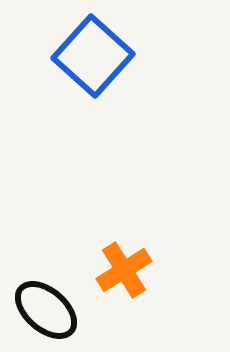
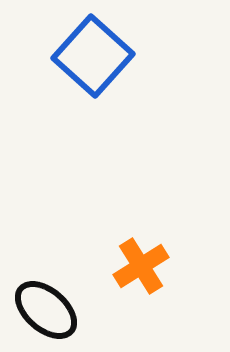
orange cross: moved 17 px right, 4 px up
